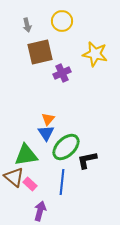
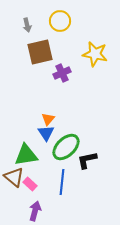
yellow circle: moved 2 px left
purple arrow: moved 5 px left
